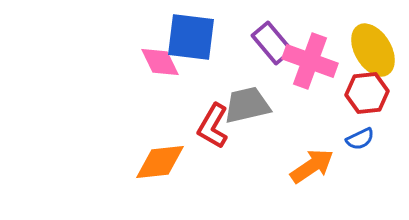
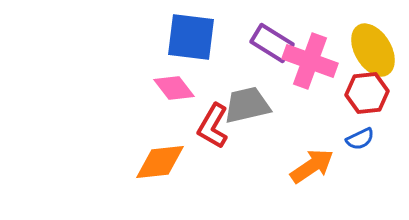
purple rectangle: rotated 18 degrees counterclockwise
pink diamond: moved 14 px right, 26 px down; rotated 12 degrees counterclockwise
